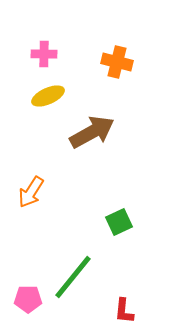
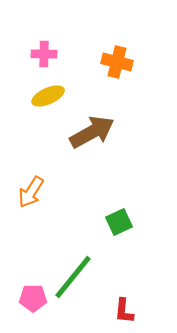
pink pentagon: moved 5 px right, 1 px up
